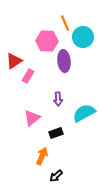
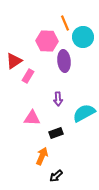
pink triangle: rotated 42 degrees clockwise
